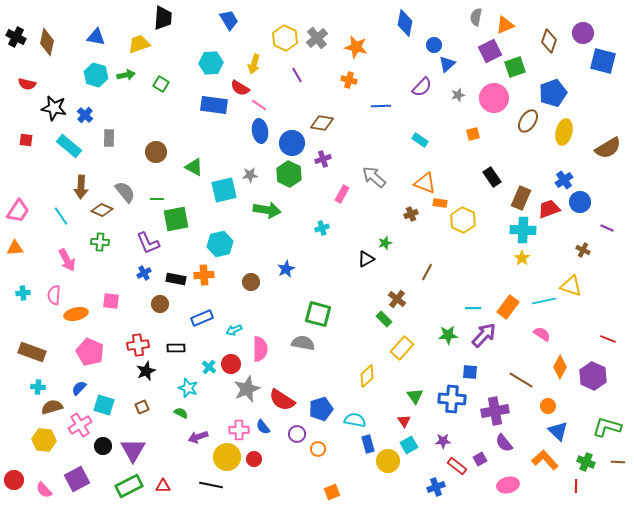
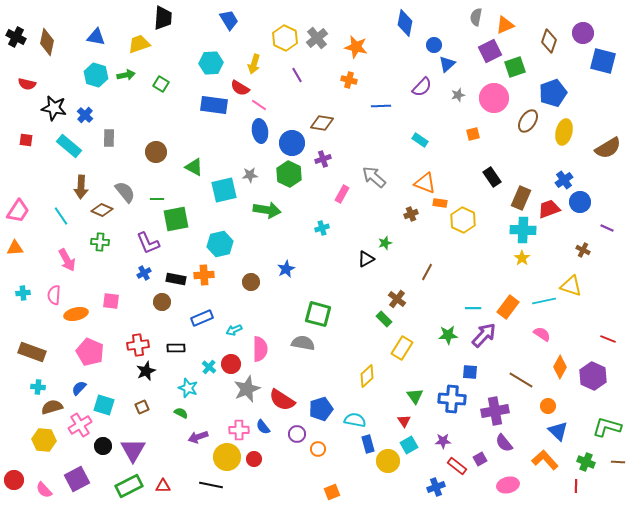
brown circle at (160, 304): moved 2 px right, 2 px up
yellow rectangle at (402, 348): rotated 10 degrees counterclockwise
